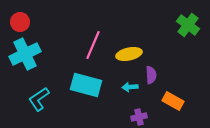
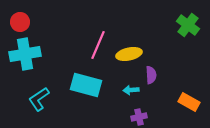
pink line: moved 5 px right
cyan cross: rotated 16 degrees clockwise
cyan arrow: moved 1 px right, 3 px down
orange rectangle: moved 16 px right, 1 px down
